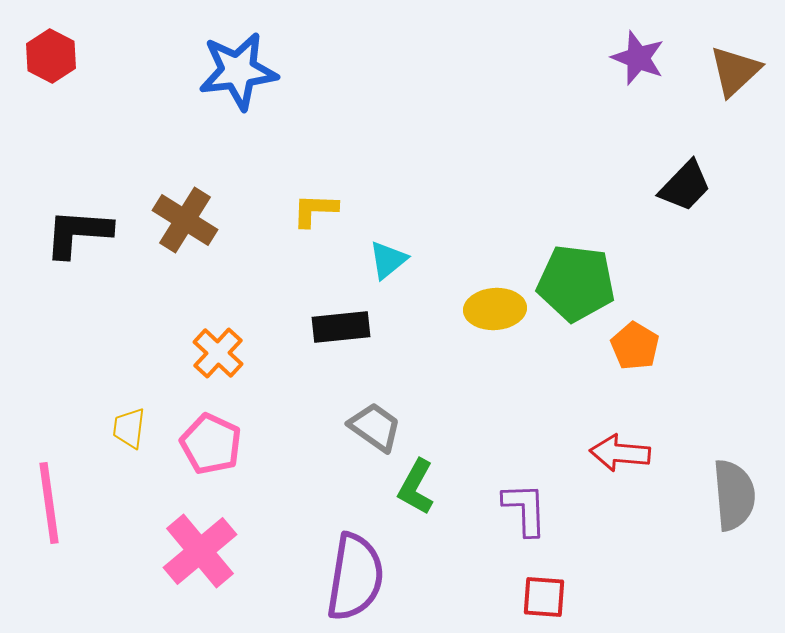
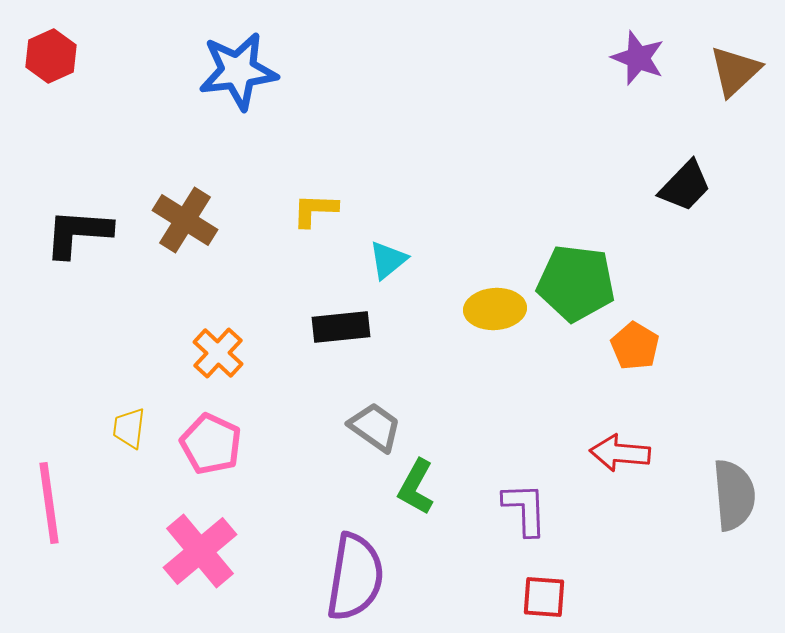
red hexagon: rotated 9 degrees clockwise
